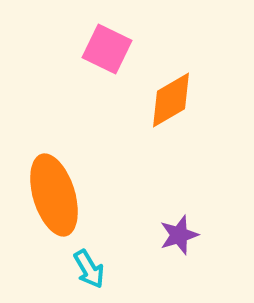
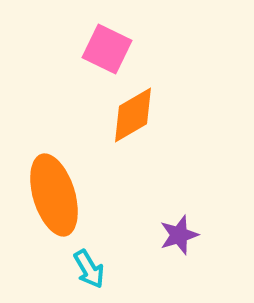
orange diamond: moved 38 px left, 15 px down
